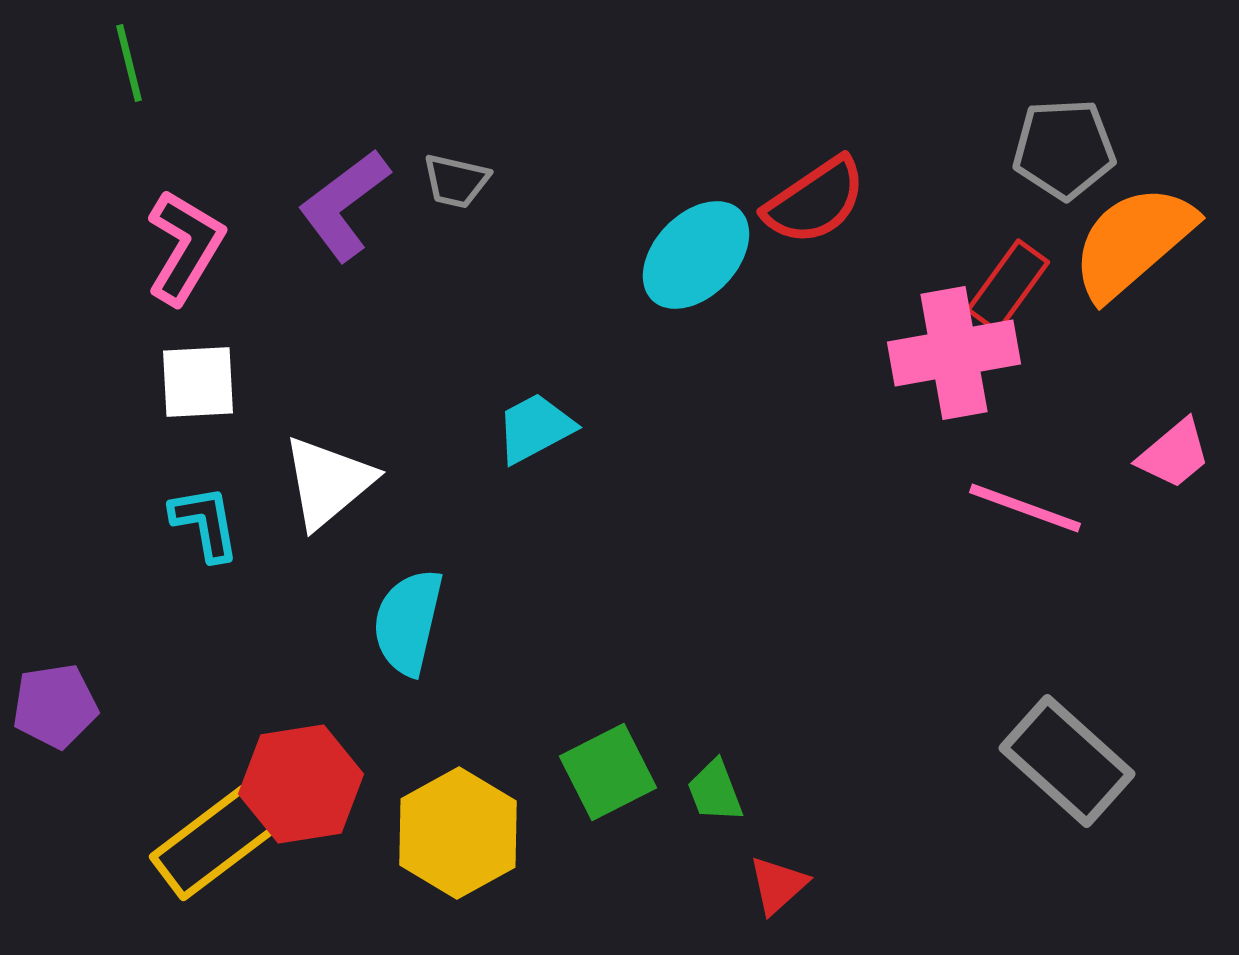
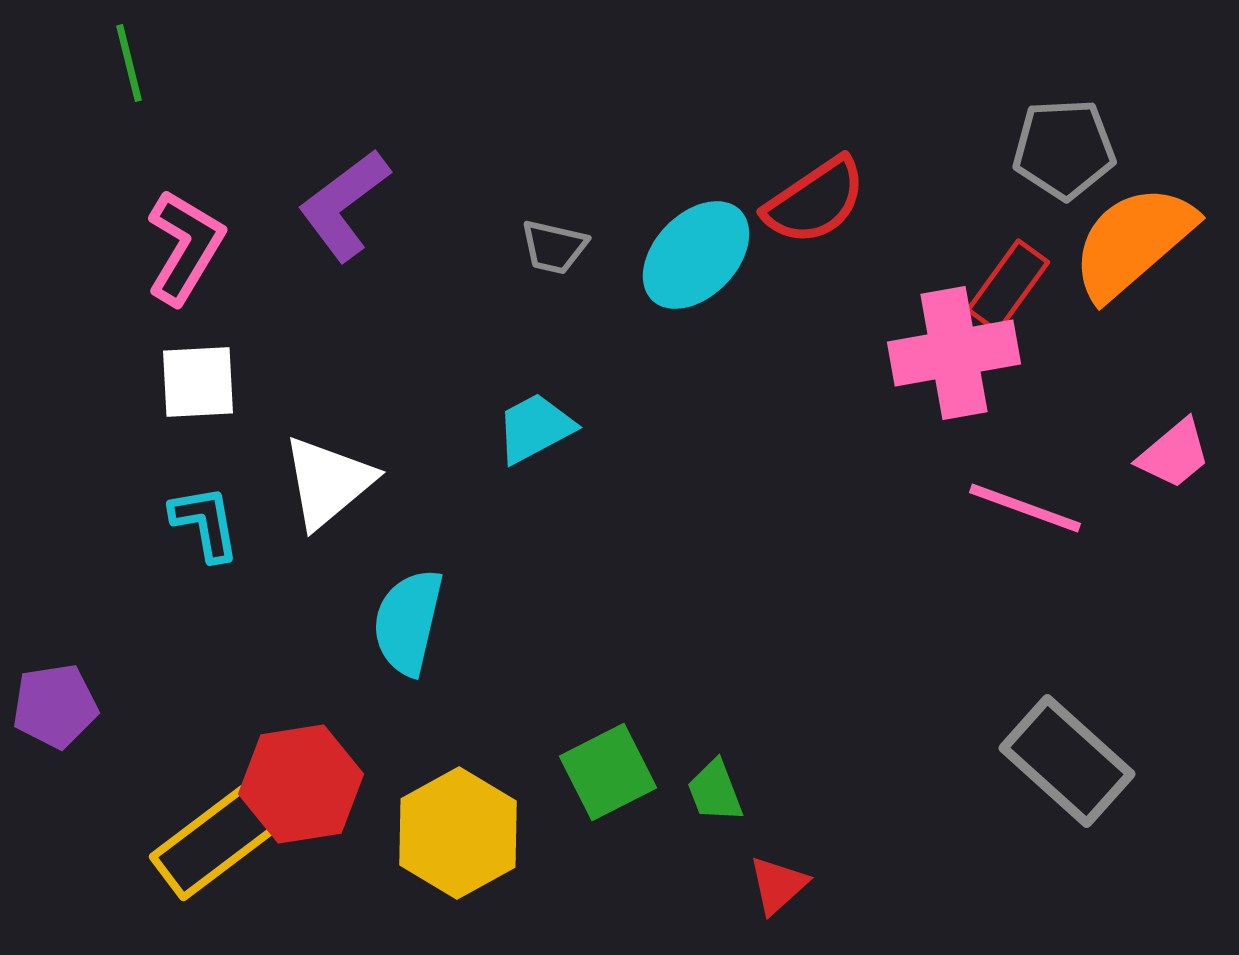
gray trapezoid: moved 98 px right, 66 px down
